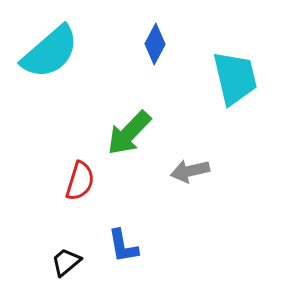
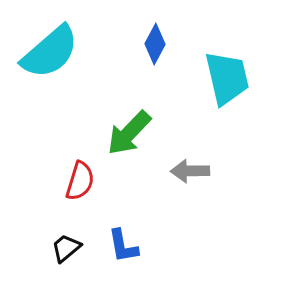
cyan trapezoid: moved 8 px left
gray arrow: rotated 12 degrees clockwise
black trapezoid: moved 14 px up
